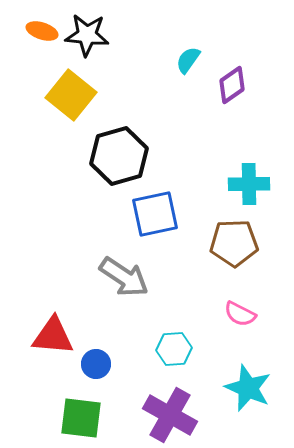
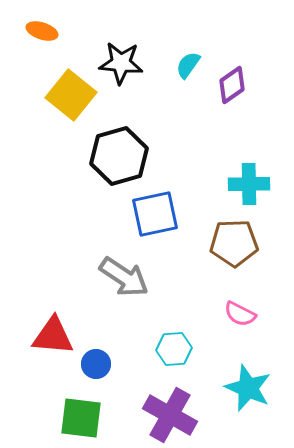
black star: moved 34 px right, 28 px down
cyan semicircle: moved 5 px down
